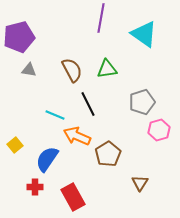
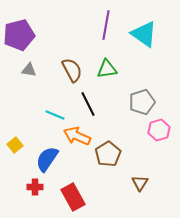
purple line: moved 5 px right, 7 px down
purple pentagon: moved 2 px up
